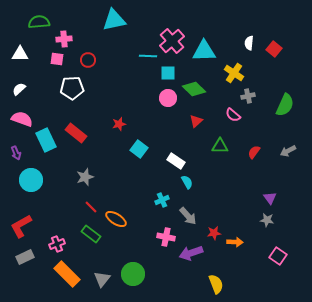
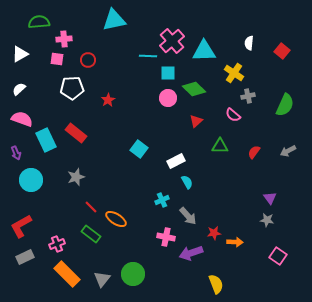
red square at (274, 49): moved 8 px right, 2 px down
white triangle at (20, 54): rotated 30 degrees counterclockwise
red star at (119, 124): moved 11 px left, 24 px up; rotated 16 degrees counterclockwise
white rectangle at (176, 161): rotated 60 degrees counterclockwise
gray star at (85, 177): moved 9 px left
